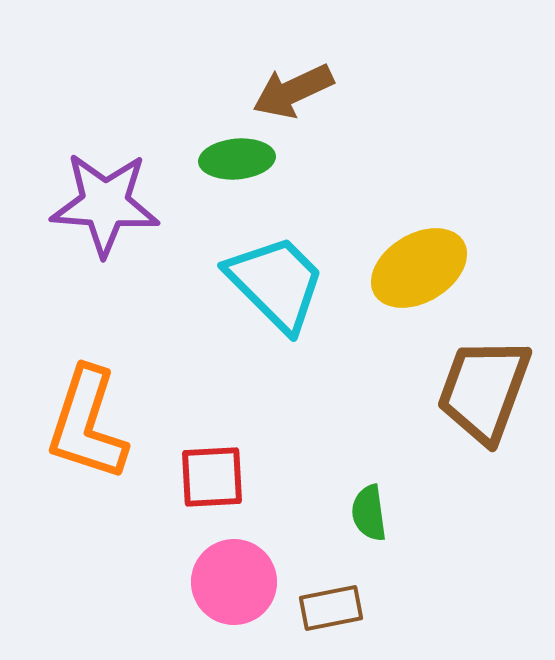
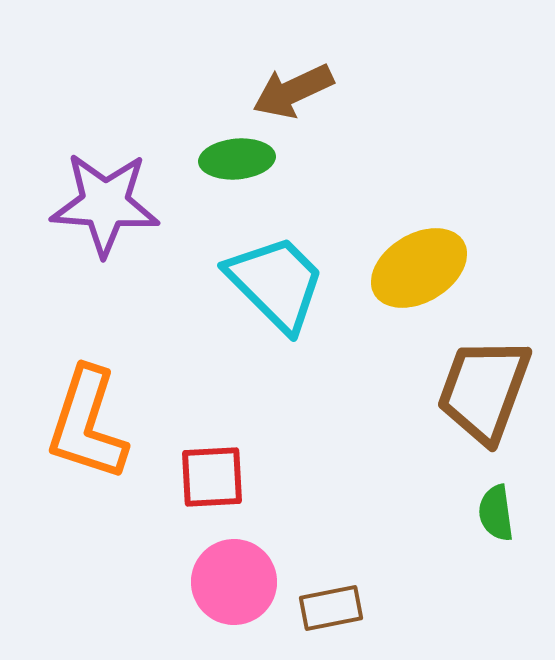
green semicircle: moved 127 px right
